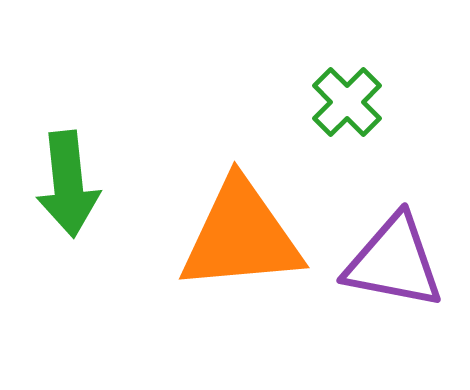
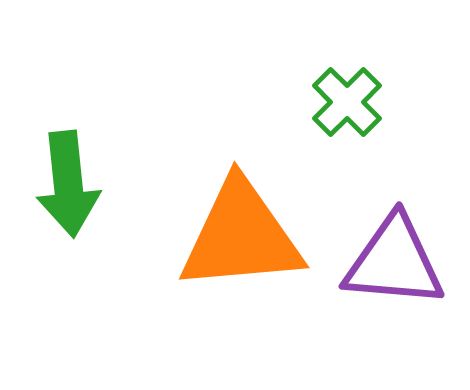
purple triangle: rotated 6 degrees counterclockwise
